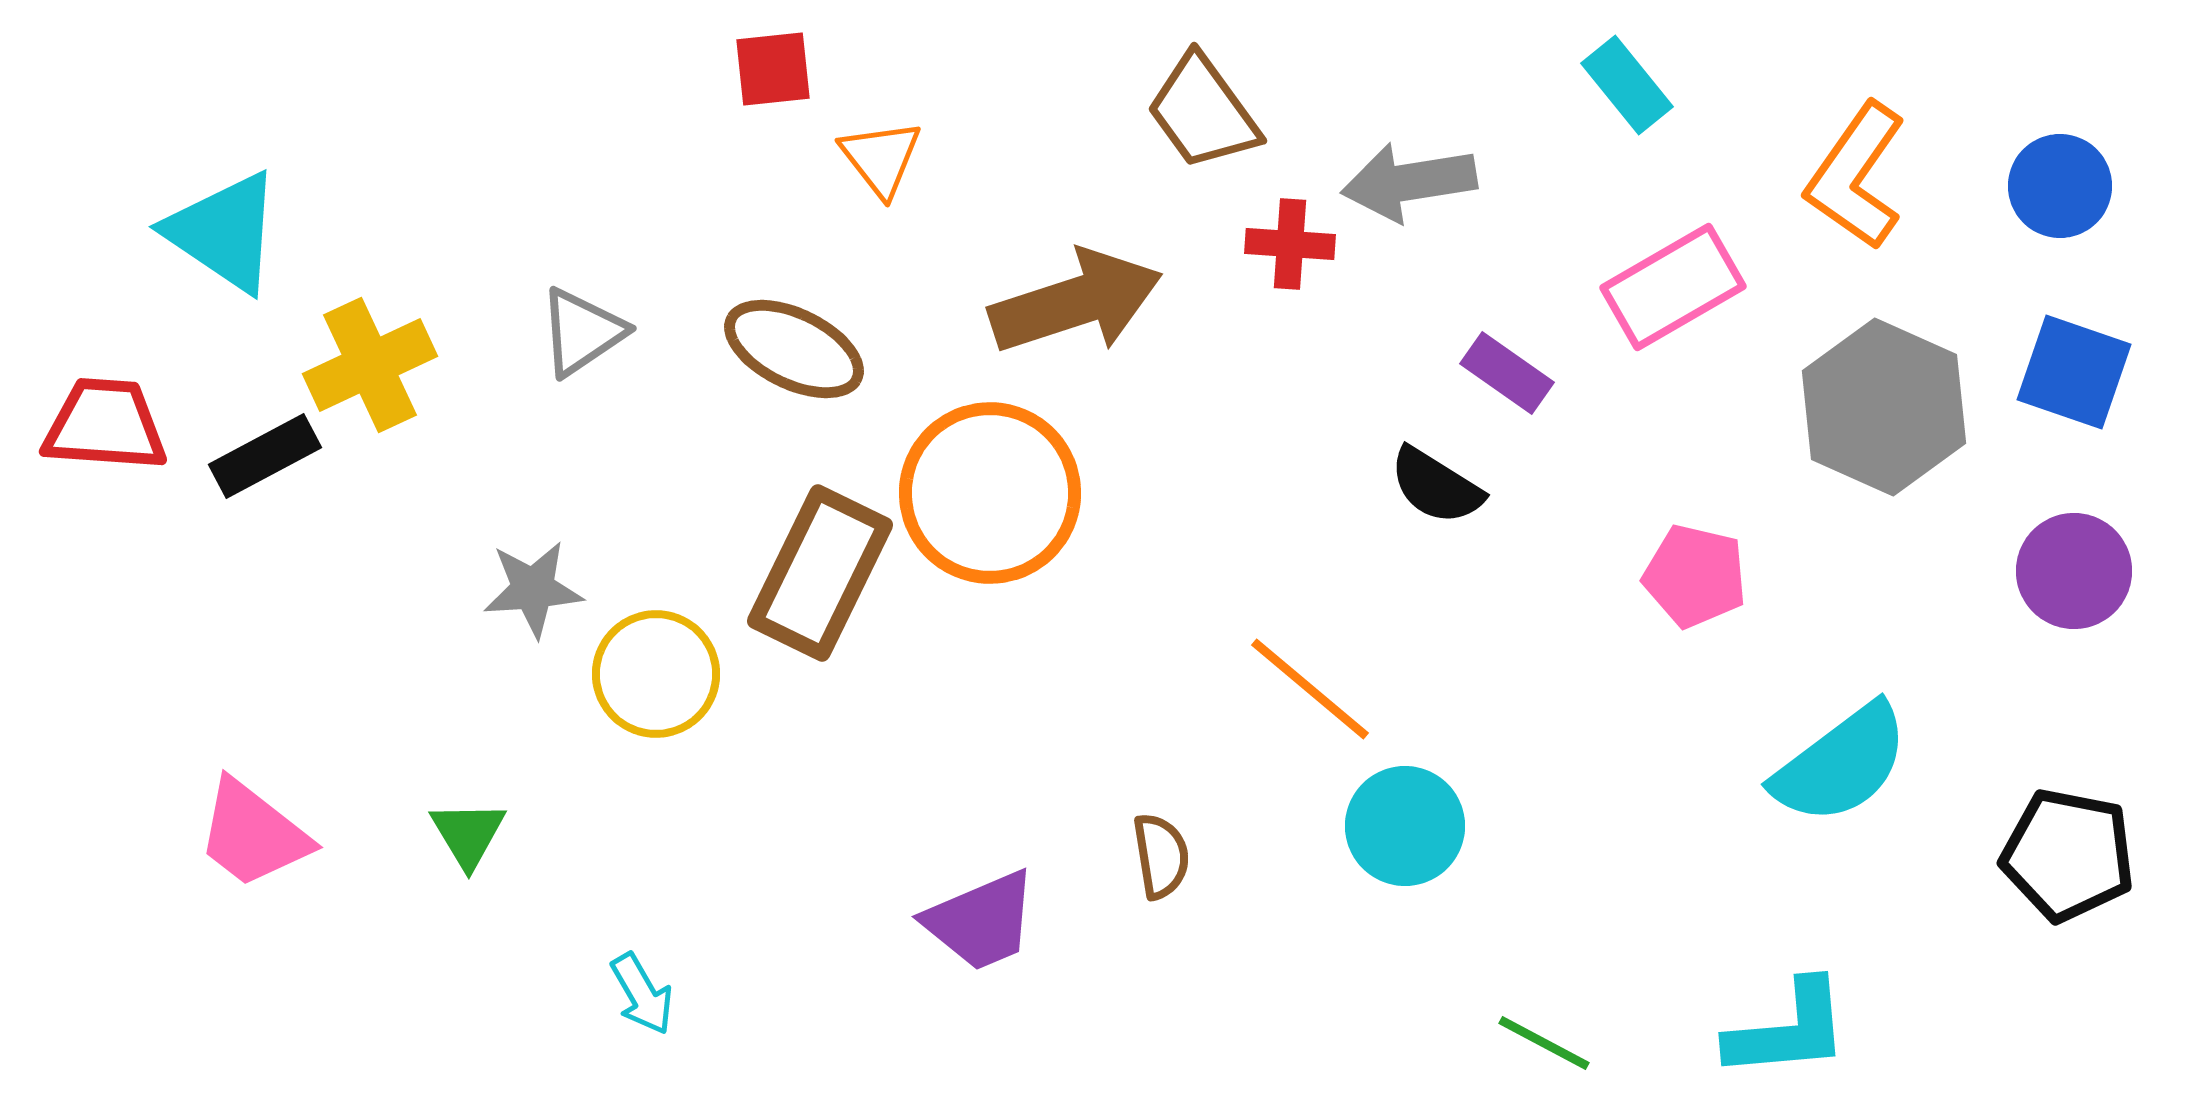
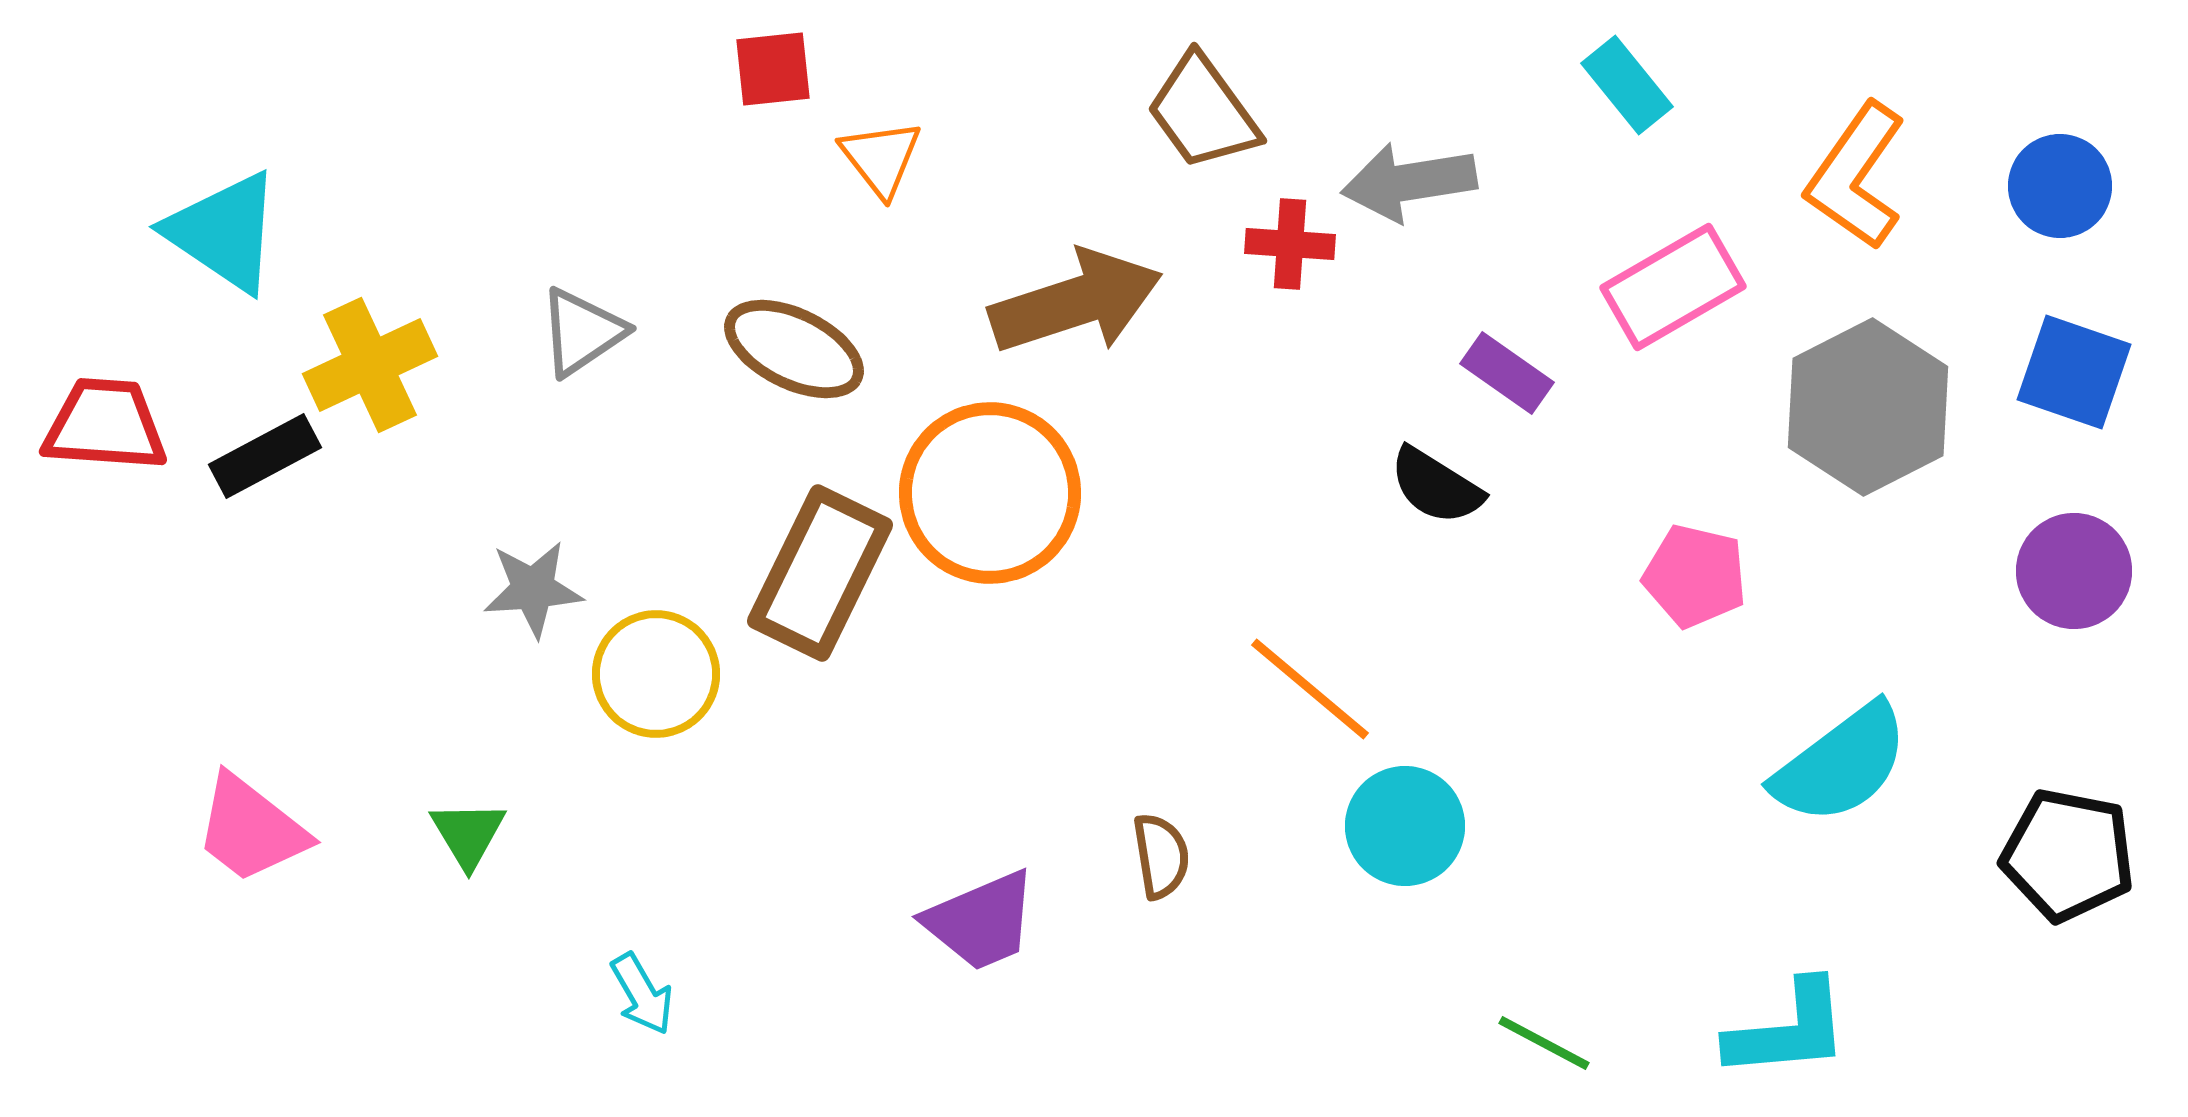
gray hexagon: moved 16 px left; rotated 9 degrees clockwise
pink trapezoid: moved 2 px left, 5 px up
